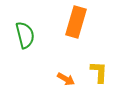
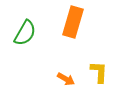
orange rectangle: moved 3 px left
green semicircle: moved 2 px up; rotated 44 degrees clockwise
